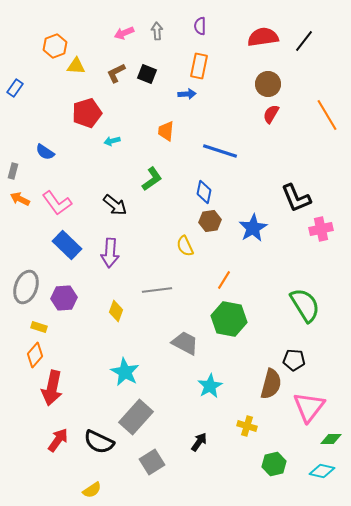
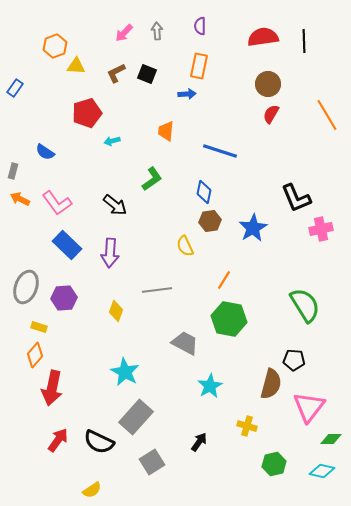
pink arrow at (124, 33): rotated 24 degrees counterclockwise
black line at (304, 41): rotated 40 degrees counterclockwise
